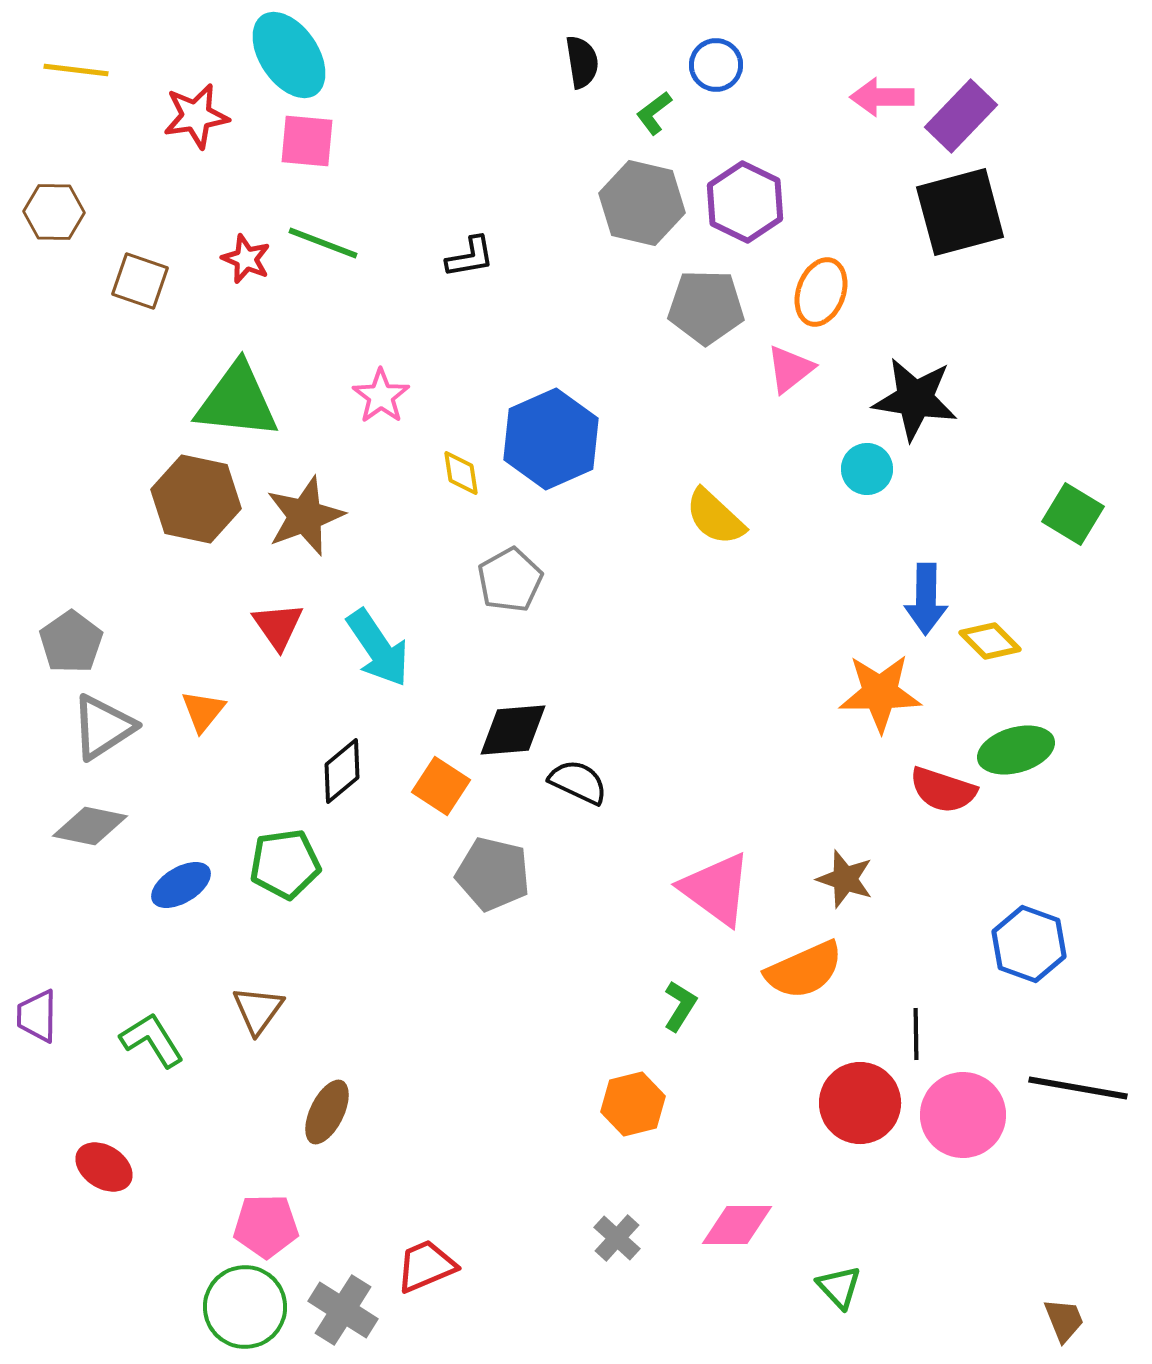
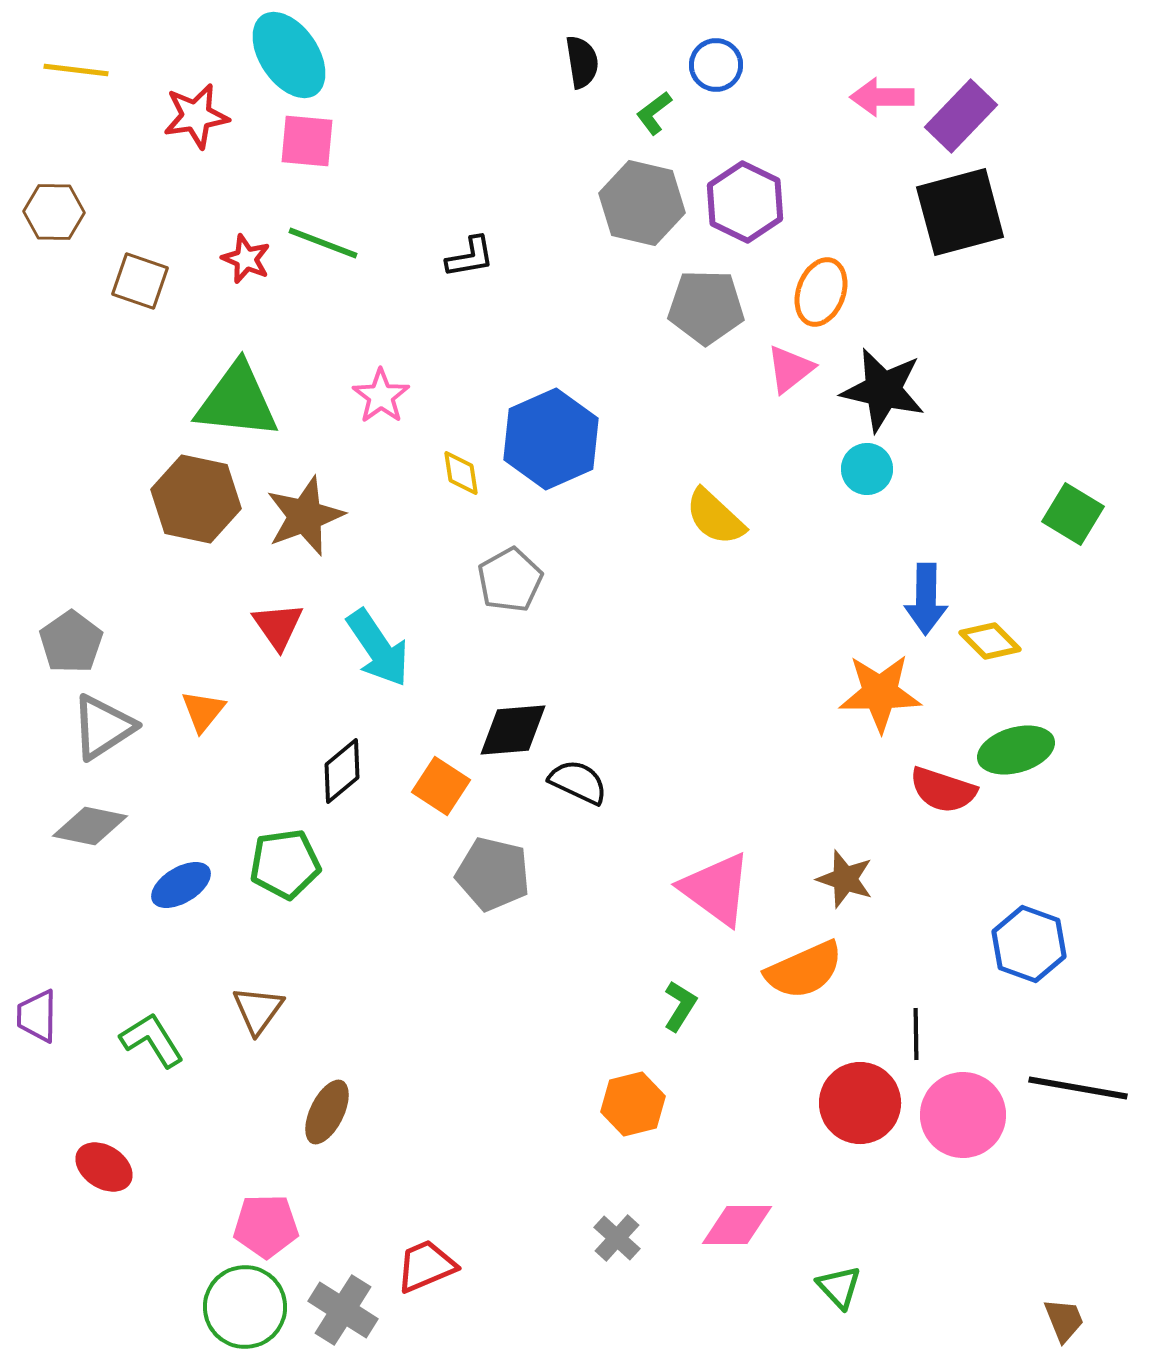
black star at (915, 399): moved 32 px left, 9 px up; rotated 4 degrees clockwise
